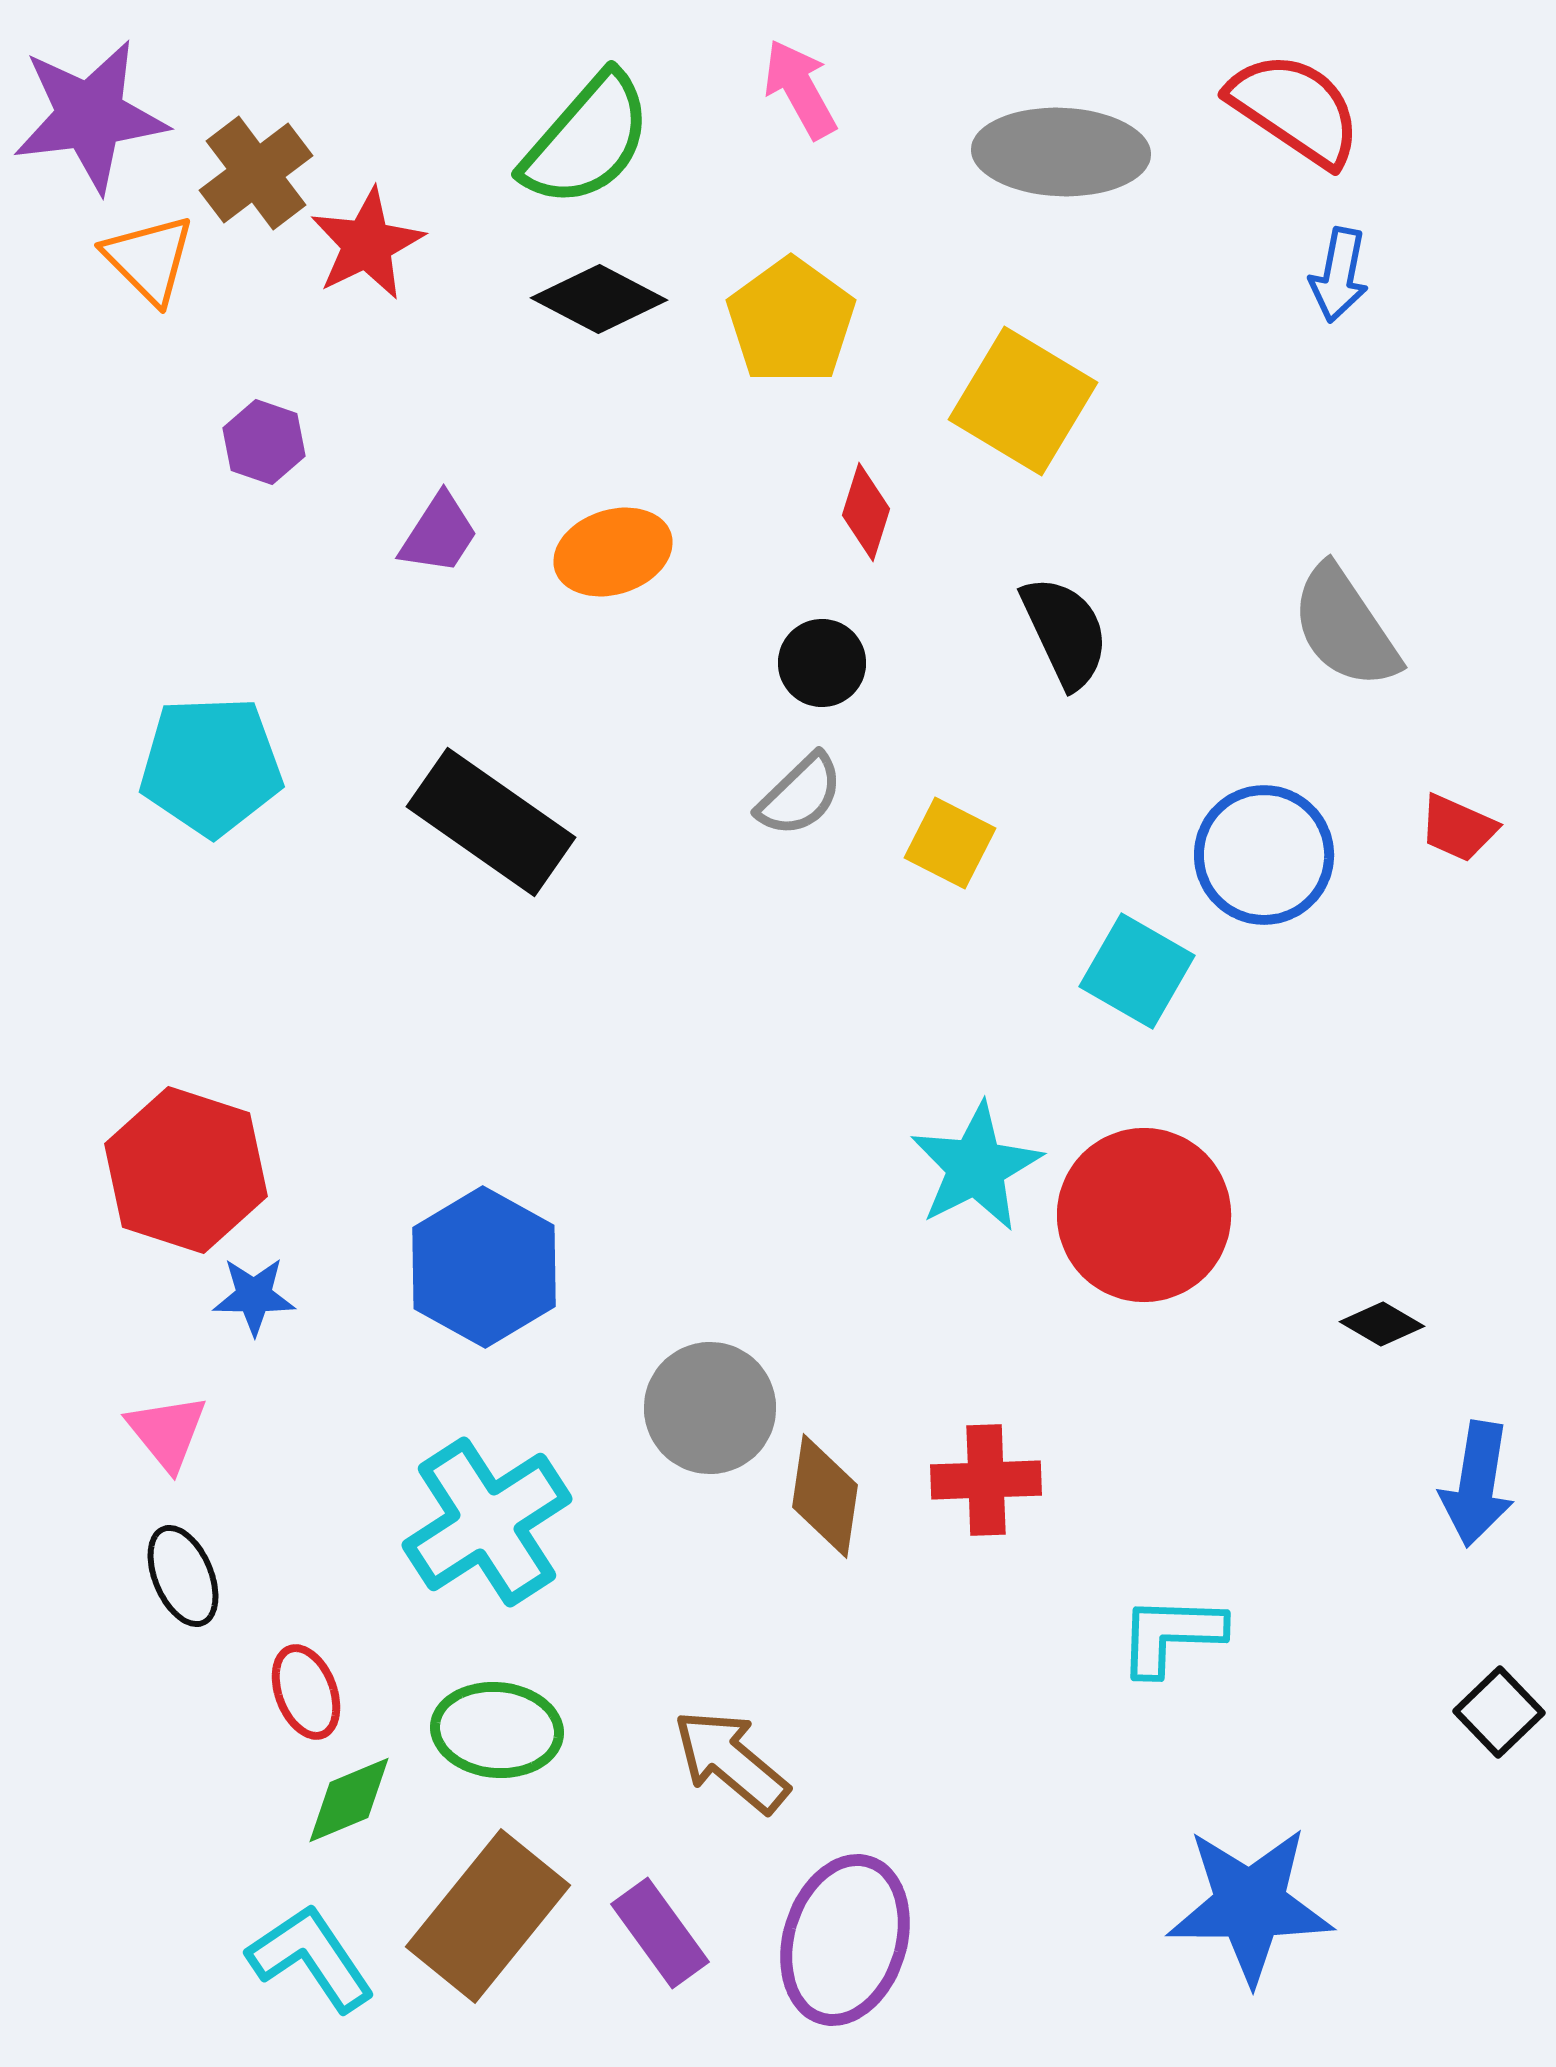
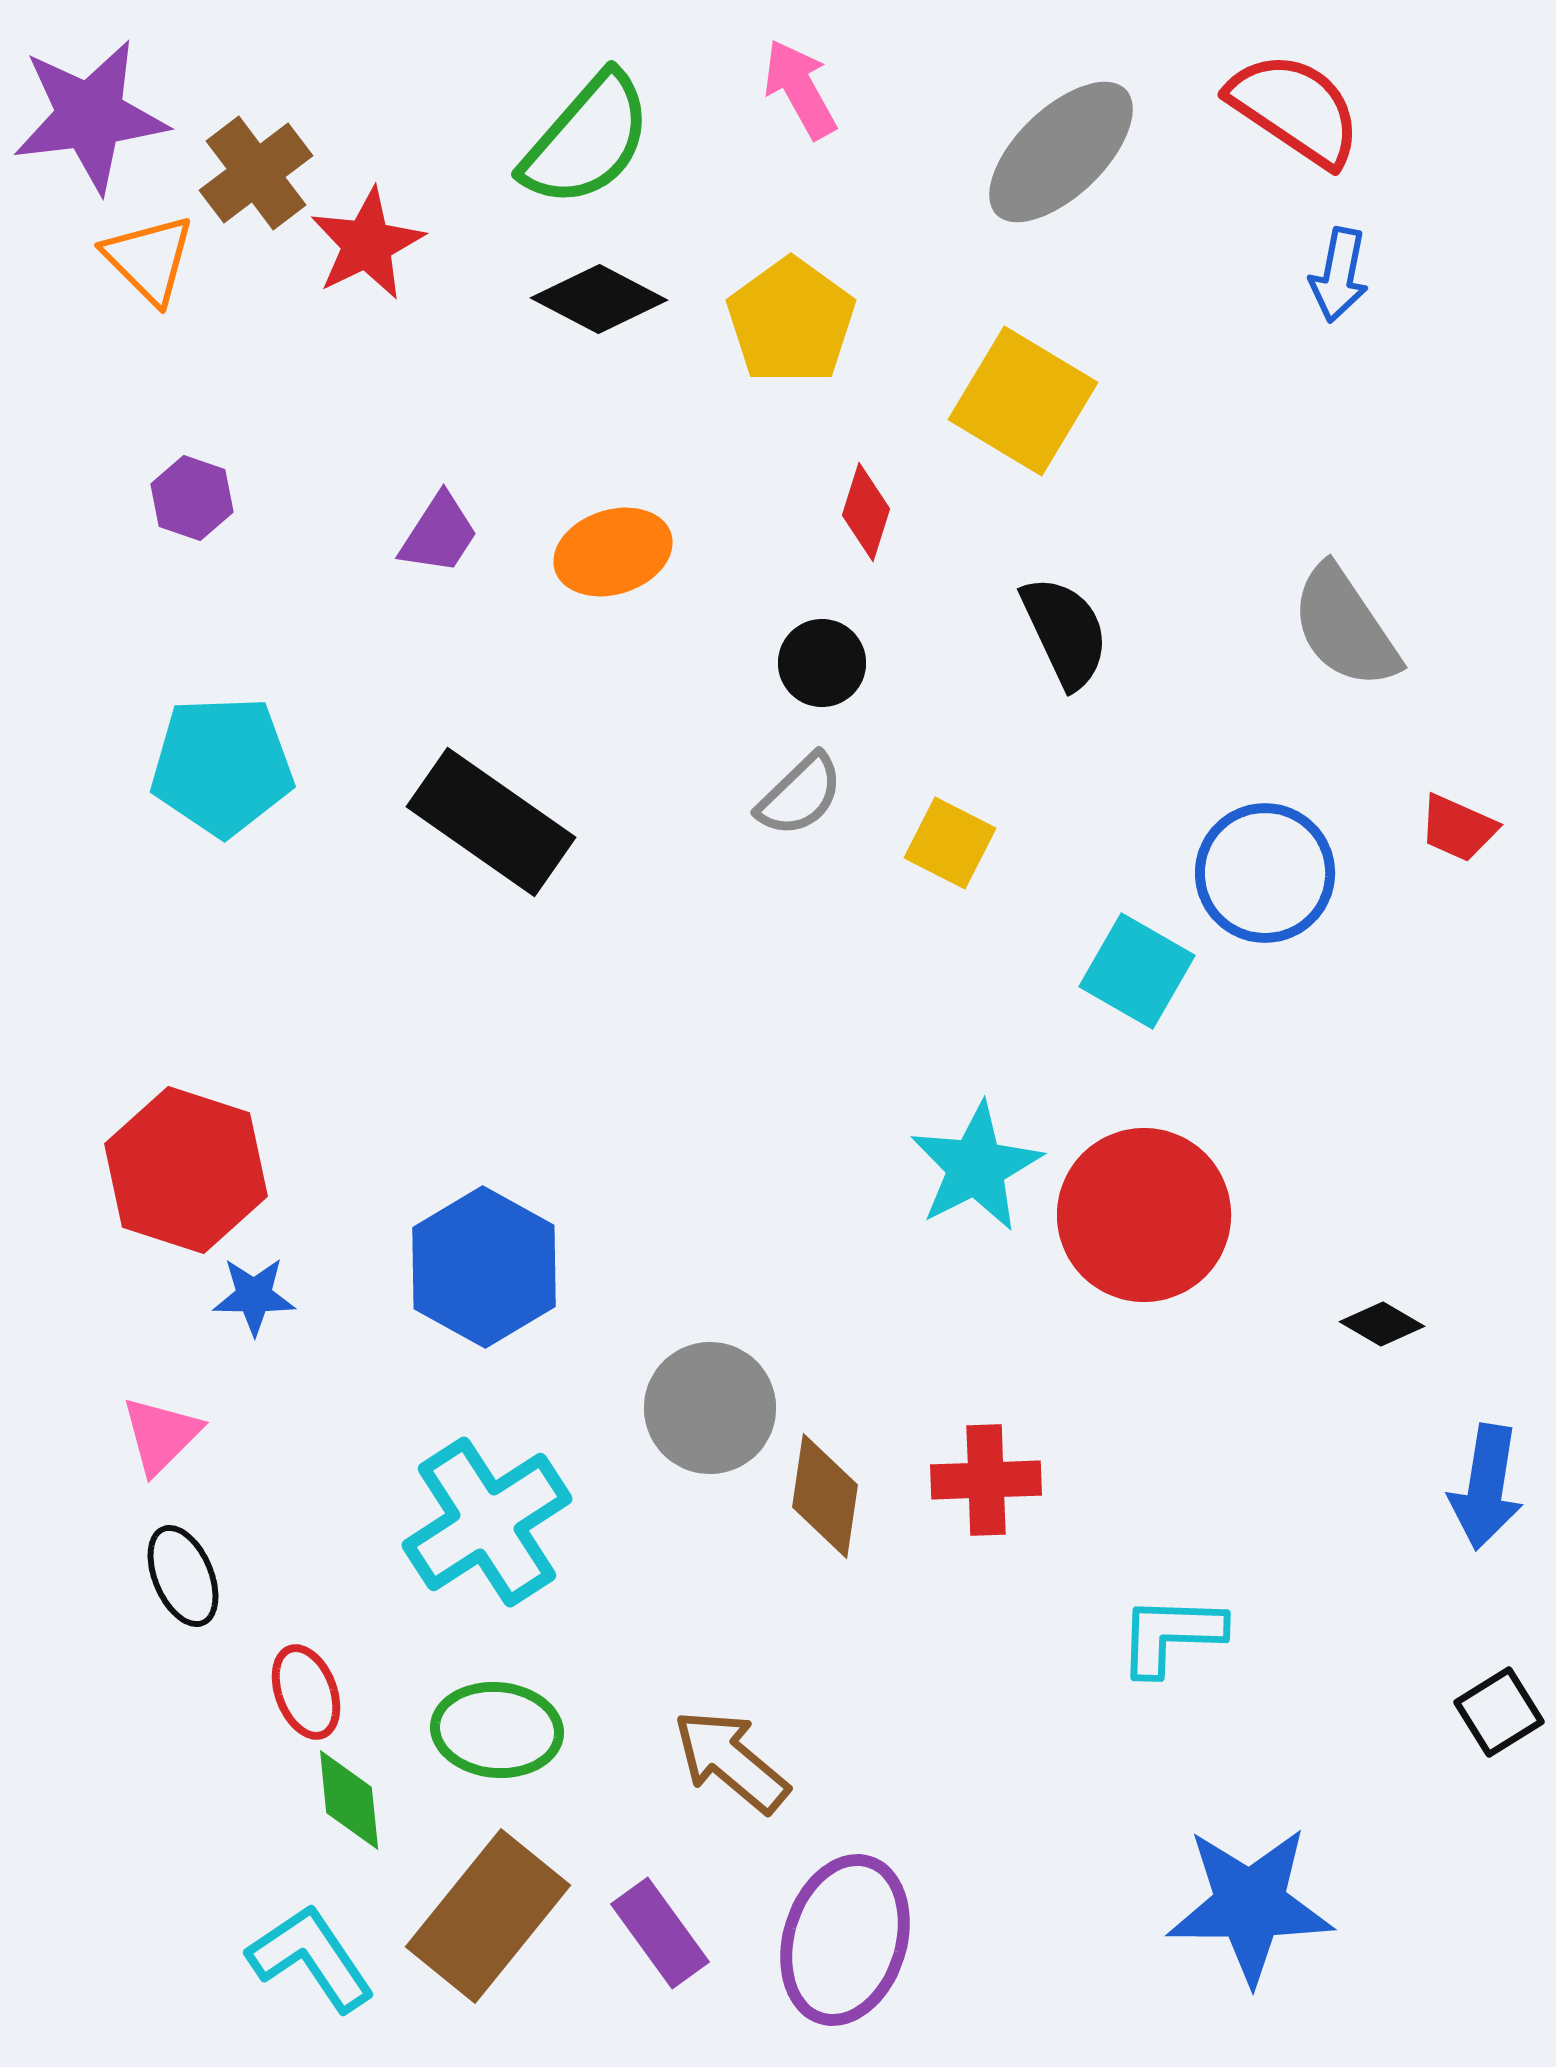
gray ellipse at (1061, 152): rotated 46 degrees counterclockwise
purple hexagon at (264, 442): moved 72 px left, 56 px down
cyan pentagon at (211, 766): moved 11 px right
blue circle at (1264, 855): moved 1 px right, 18 px down
pink triangle at (167, 1432): moved 6 px left, 3 px down; rotated 24 degrees clockwise
blue arrow at (1477, 1484): moved 9 px right, 3 px down
black square at (1499, 1712): rotated 12 degrees clockwise
green diamond at (349, 1800): rotated 73 degrees counterclockwise
